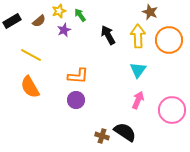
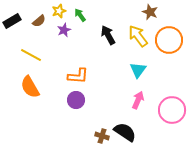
yellow arrow: rotated 35 degrees counterclockwise
